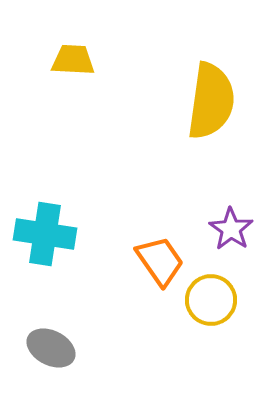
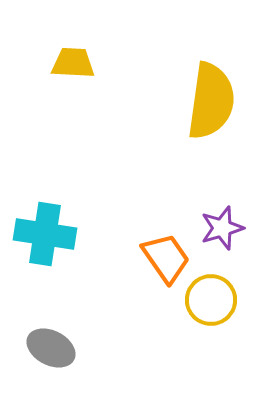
yellow trapezoid: moved 3 px down
purple star: moved 9 px left, 1 px up; rotated 21 degrees clockwise
orange trapezoid: moved 6 px right, 3 px up
